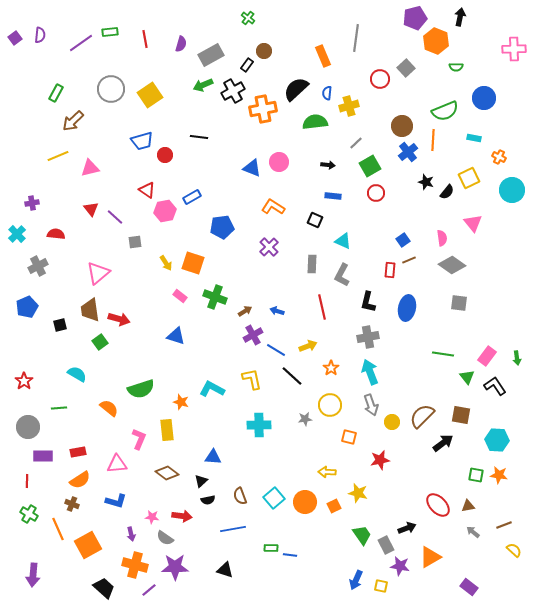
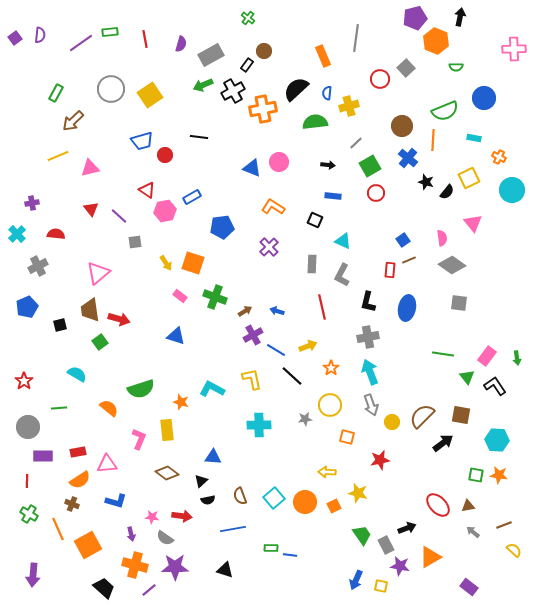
blue cross at (408, 152): moved 6 px down; rotated 12 degrees counterclockwise
purple line at (115, 217): moved 4 px right, 1 px up
orange square at (349, 437): moved 2 px left
pink triangle at (117, 464): moved 10 px left
